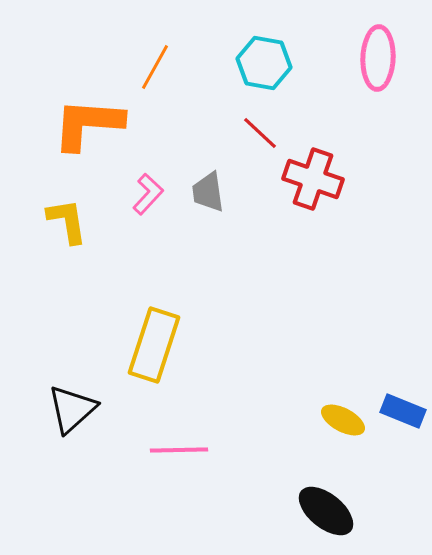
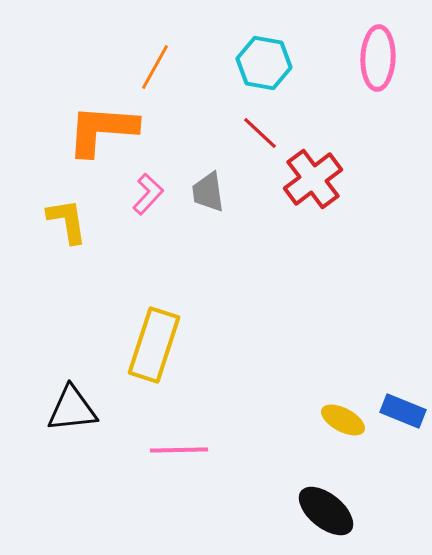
orange L-shape: moved 14 px right, 6 px down
red cross: rotated 34 degrees clockwise
black triangle: rotated 36 degrees clockwise
